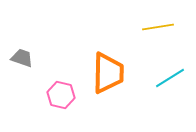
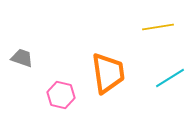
orange trapezoid: rotated 9 degrees counterclockwise
